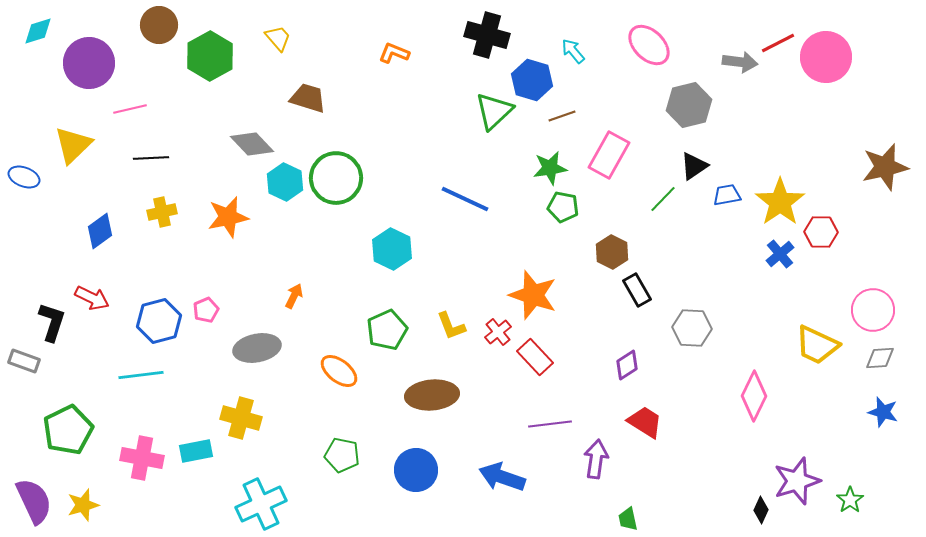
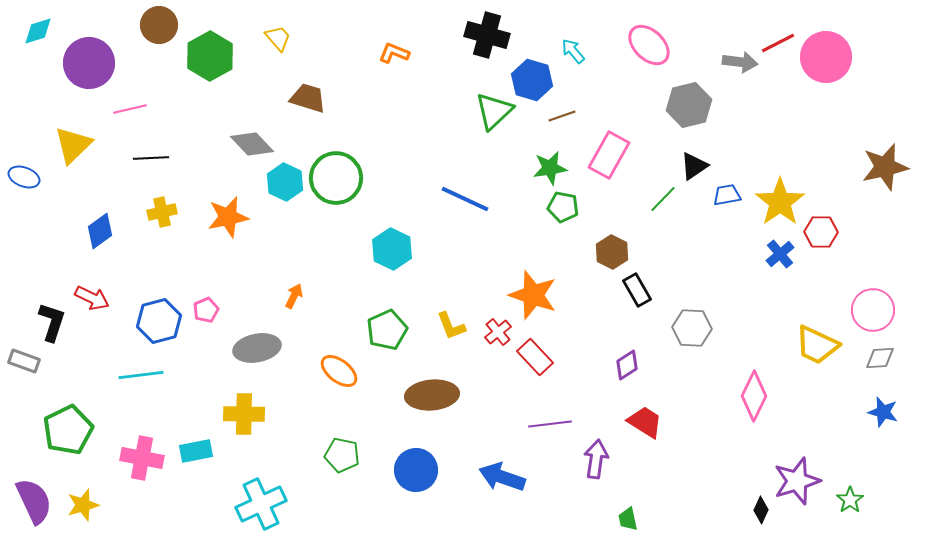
yellow cross at (241, 418): moved 3 px right, 4 px up; rotated 15 degrees counterclockwise
